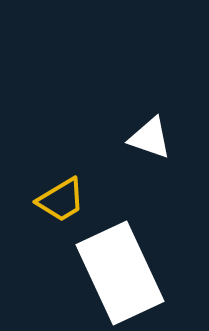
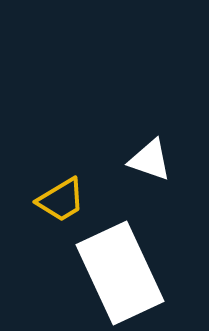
white triangle: moved 22 px down
